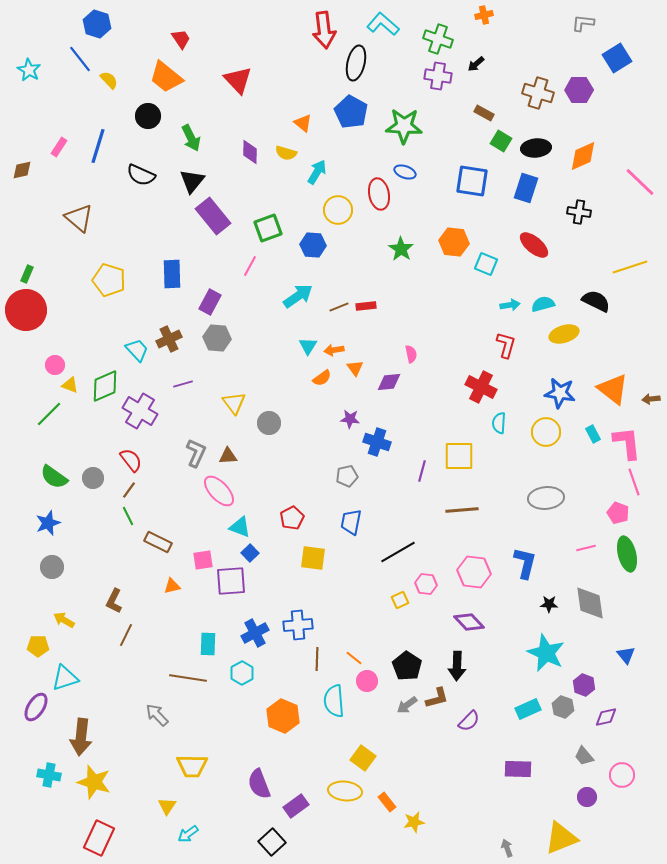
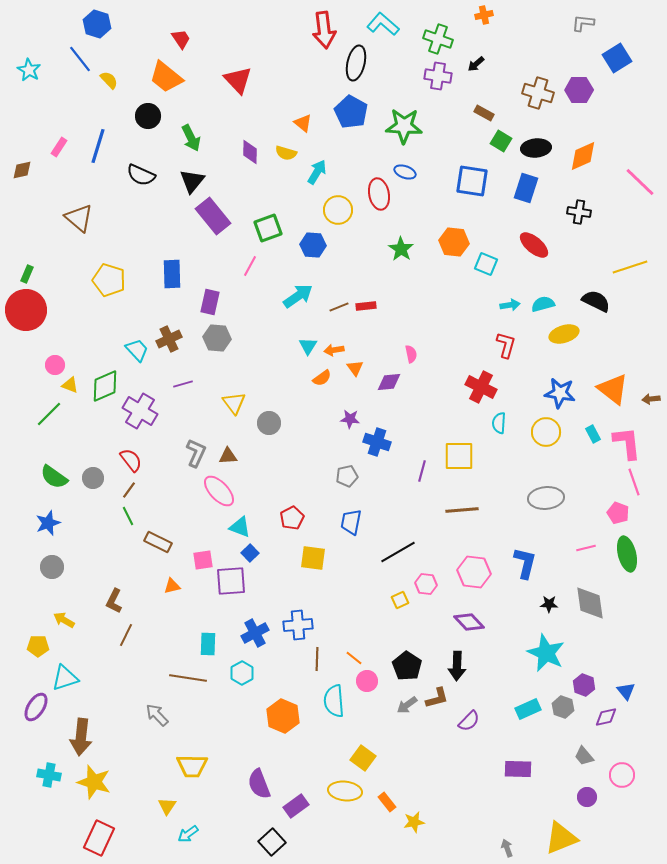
purple rectangle at (210, 302): rotated 15 degrees counterclockwise
blue triangle at (626, 655): moved 36 px down
